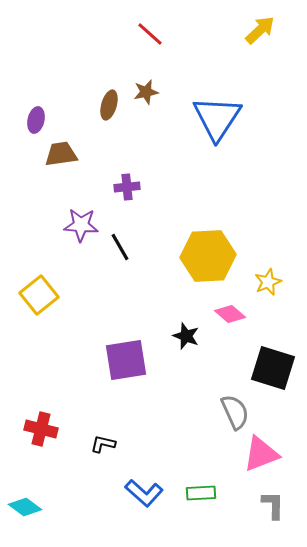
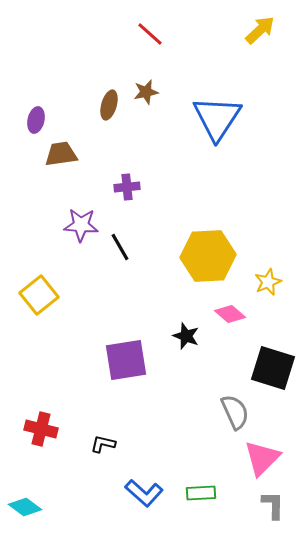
pink triangle: moved 1 px right, 4 px down; rotated 24 degrees counterclockwise
